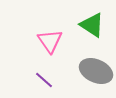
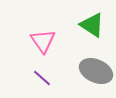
pink triangle: moved 7 px left
purple line: moved 2 px left, 2 px up
